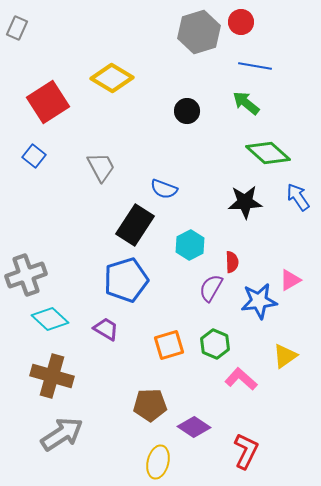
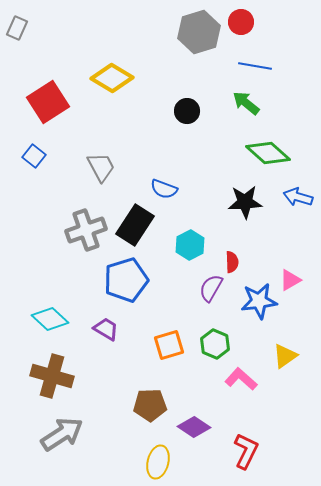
blue arrow: rotated 40 degrees counterclockwise
gray cross: moved 60 px right, 45 px up
